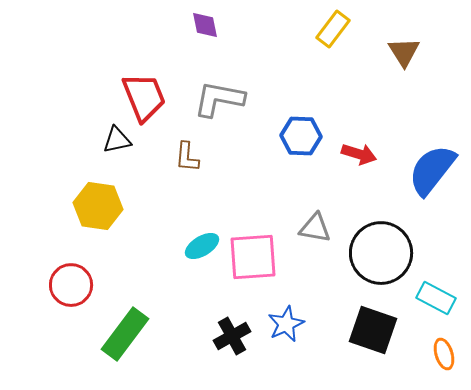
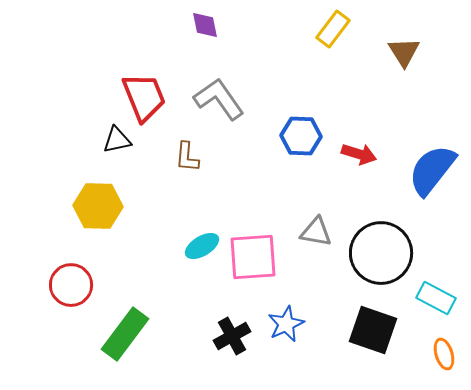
gray L-shape: rotated 44 degrees clockwise
yellow hexagon: rotated 6 degrees counterclockwise
gray triangle: moved 1 px right, 4 px down
